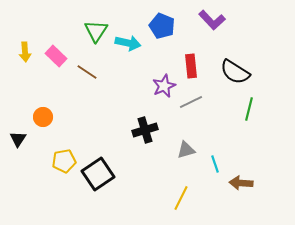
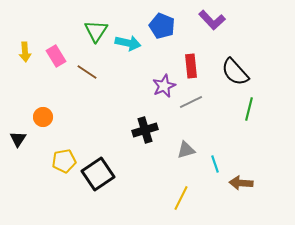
pink rectangle: rotated 15 degrees clockwise
black semicircle: rotated 16 degrees clockwise
